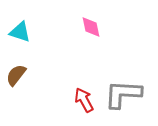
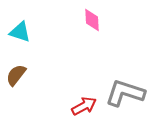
pink diamond: moved 1 px right, 7 px up; rotated 10 degrees clockwise
gray L-shape: moved 2 px right, 1 px up; rotated 15 degrees clockwise
red arrow: moved 6 px down; rotated 90 degrees clockwise
